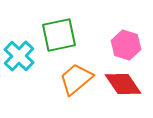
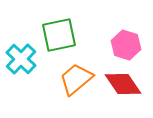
cyan cross: moved 2 px right, 3 px down
